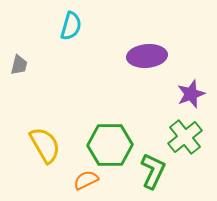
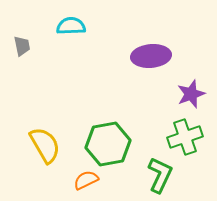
cyan semicircle: rotated 108 degrees counterclockwise
purple ellipse: moved 4 px right
gray trapezoid: moved 3 px right, 19 px up; rotated 25 degrees counterclockwise
green cross: rotated 20 degrees clockwise
green hexagon: moved 2 px left, 1 px up; rotated 9 degrees counterclockwise
green L-shape: moved 7 px right, 4 px down
